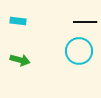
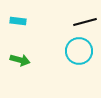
black line: rotated 15 degrees counterclockwise
